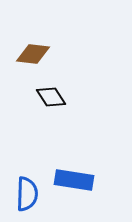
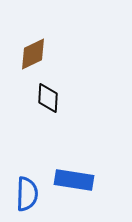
brown diamond: rotated 32 degrees counterclockwise
black diamond: moved 3 px left, 1 px down; rotated 36 degrees clockwise
